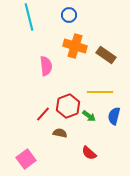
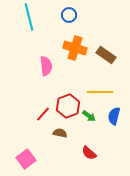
orange cross: moved 2 px down
